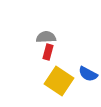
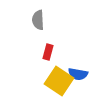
gray semicircle: moved 8 px left, 17 px up; rotated 90 degrees counterclockwise
blue semicircle: moved 10 px left; rotated 18 degrees counterclockwise
